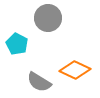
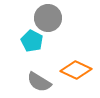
cyan pentagon: moved 15 px right, 3 px up
orange diamond: moved 1 px right
